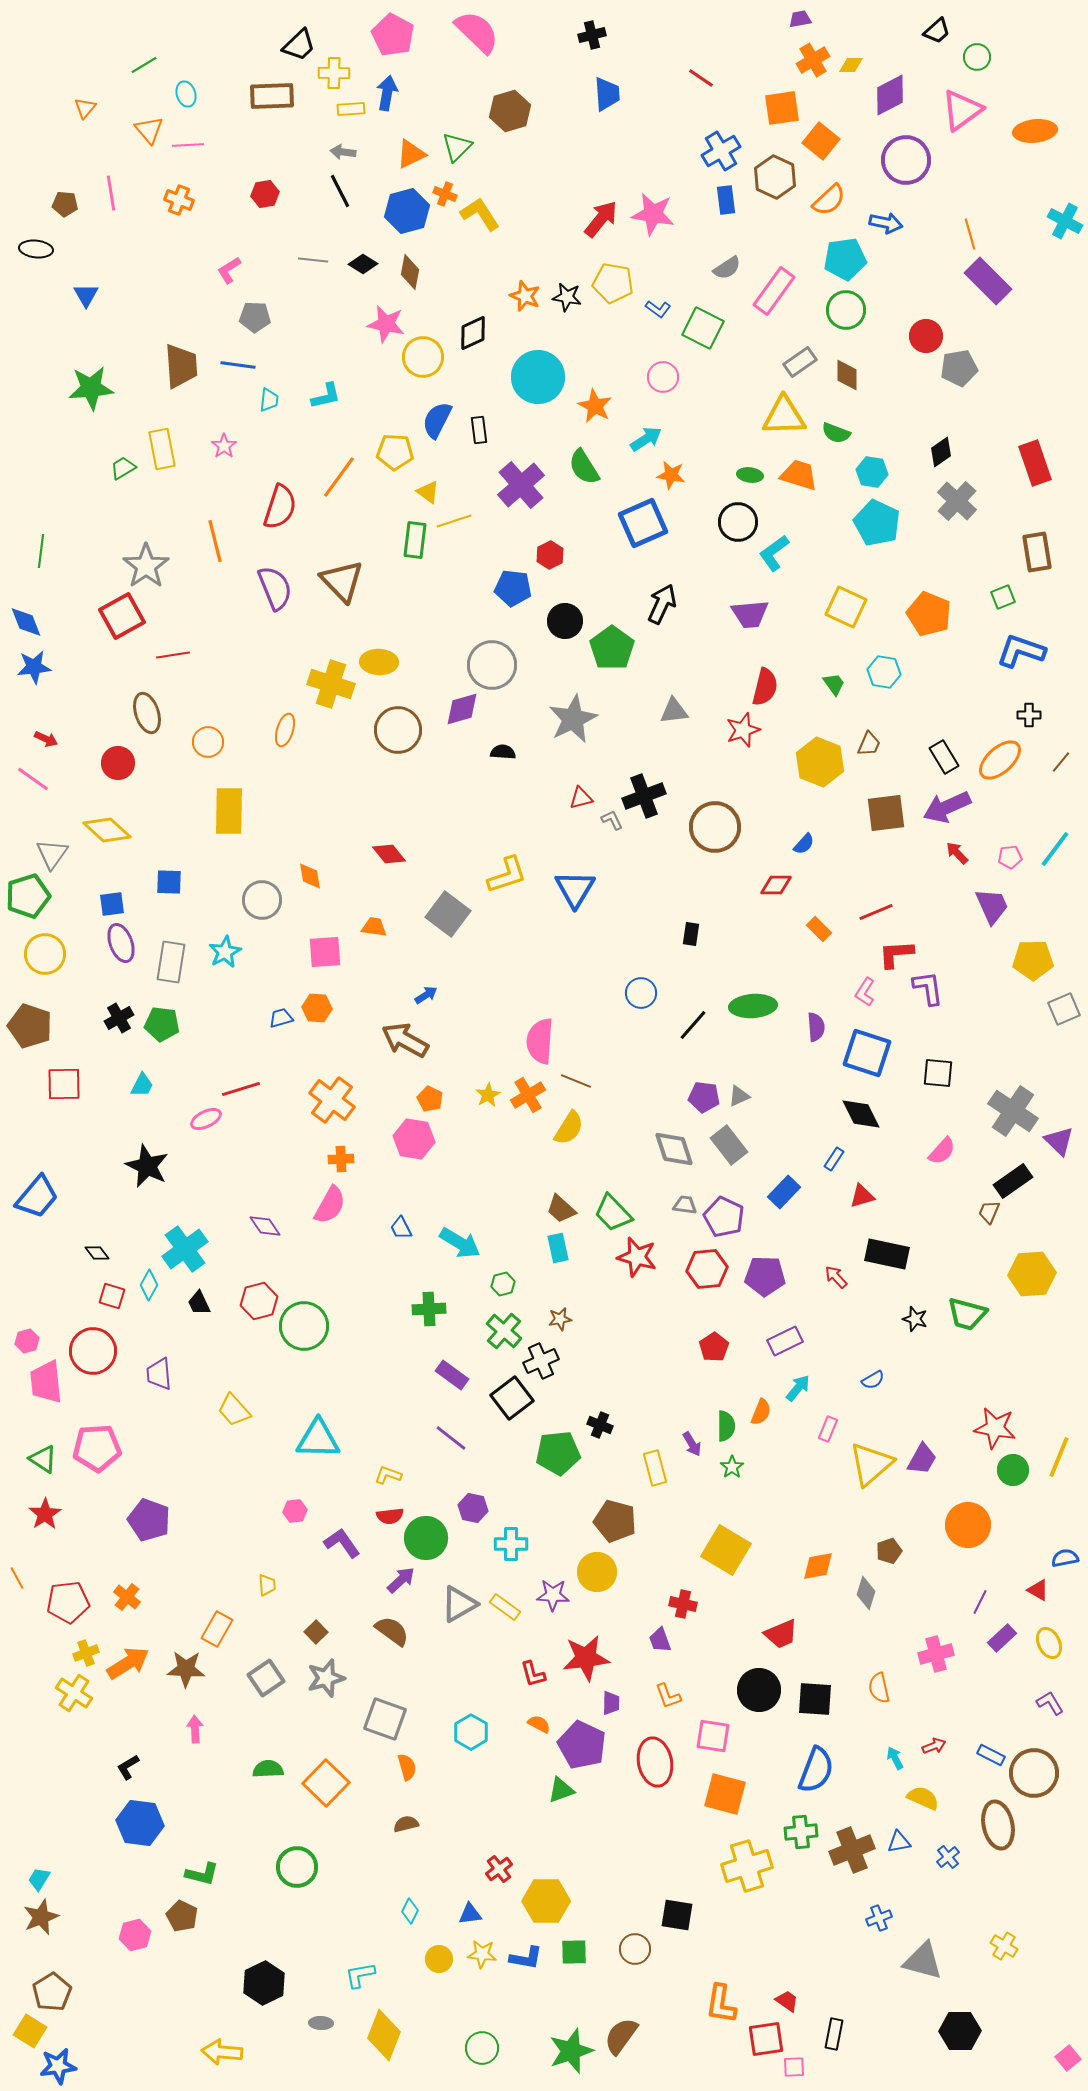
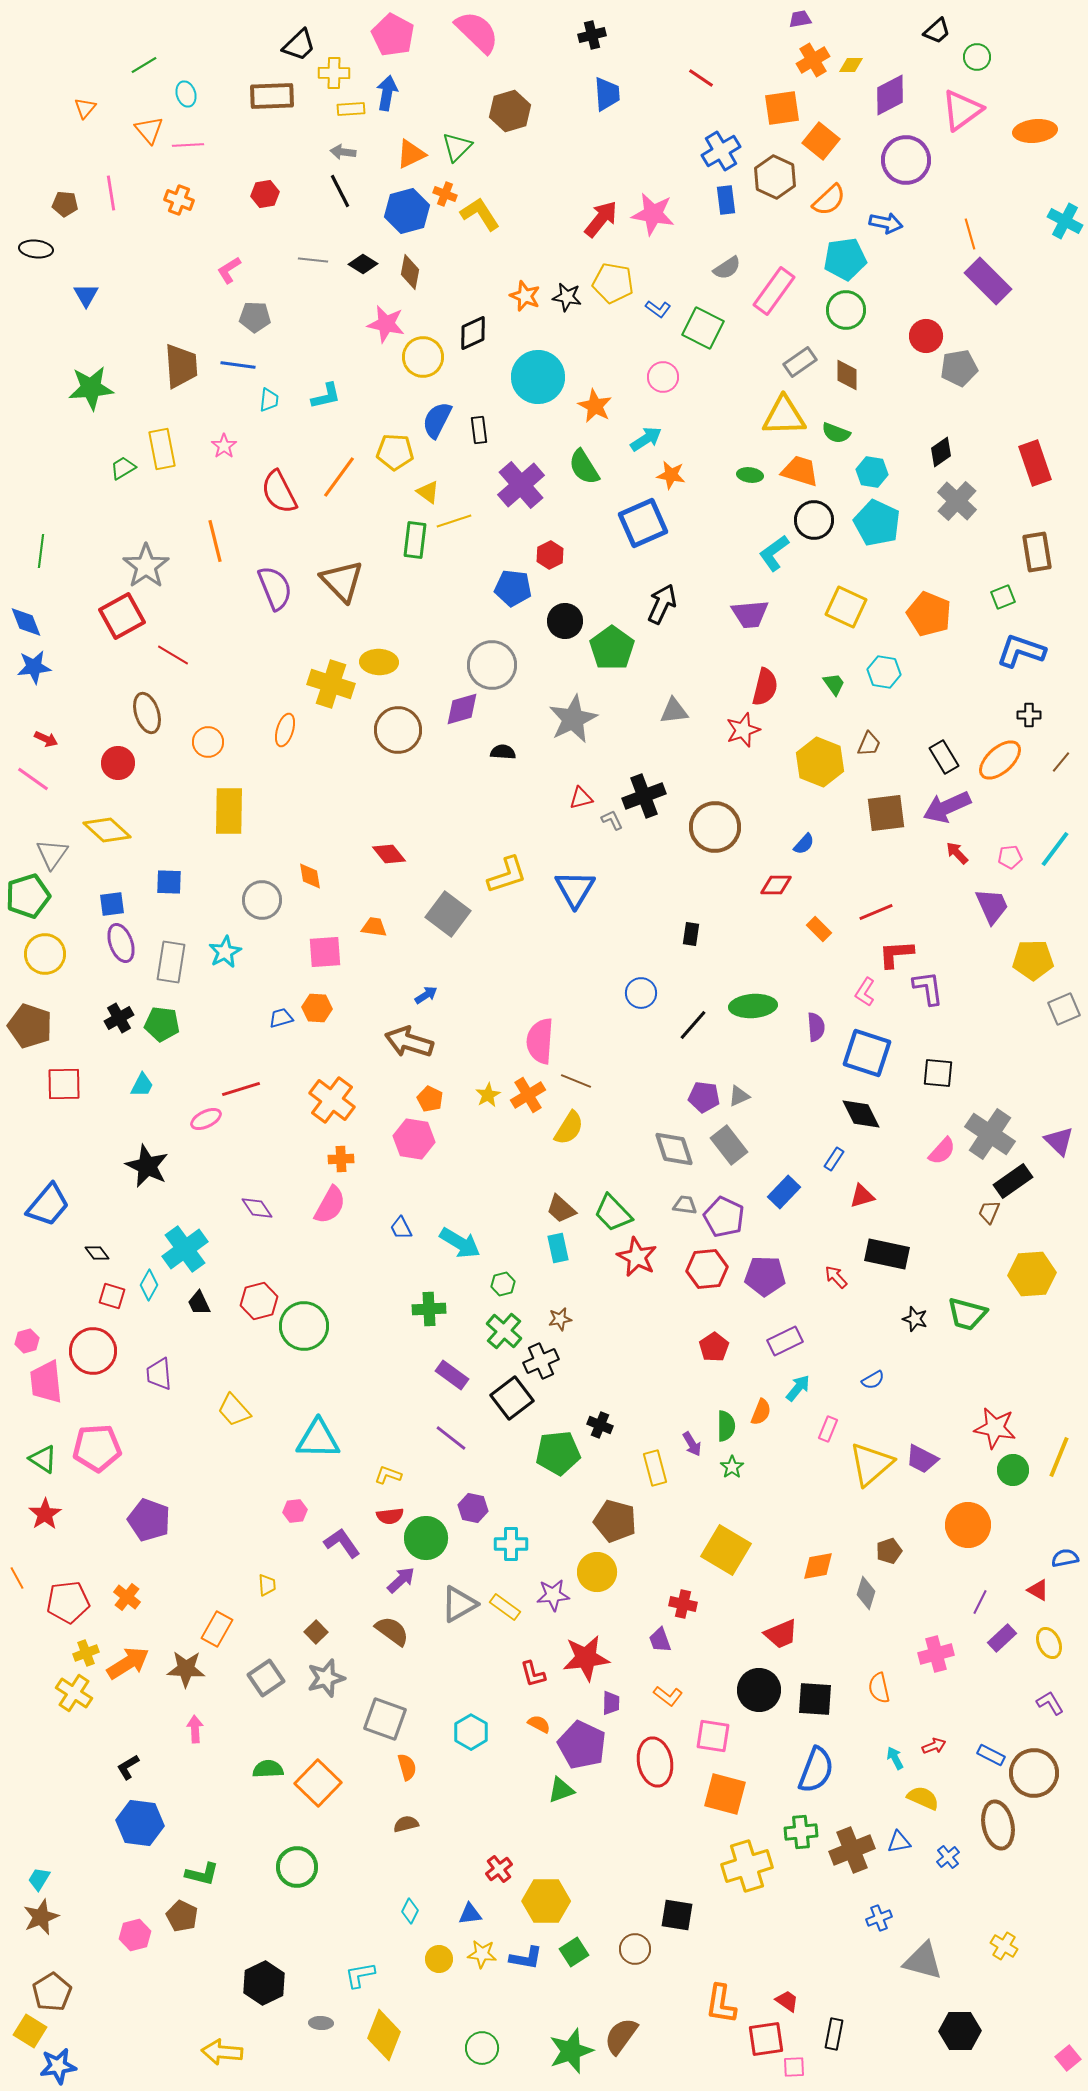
orange trapezoid at (799, 475): moved 1 px right, 4 px up
red semicircle at (280, 507): moved 1 px left, 15 px up; rotated 135 degrees clockwise
black circle at (738, 522): moved 76 px right, 2 px up
red line at (173, 655): rotated 40 degrees clockwise
brown arrow at (405, 1040): moved 4 px right, 2 px down; rotated 12 degrees counterclockwise
gray cross at (1013, 1111): moved 23 px left, 23 px down
blue trapezoid at (37, 1197): moved 11 px right, 8 px down
purple diamond at (265, 1226): moved 8 px left, 18 px up
red star at (637, 1257): rotated 12 degrees clockwise
purple trapezoid at (922, 1459): rotated 88 degrees clockwise
purple star at (553, 1595): rotated 8 degrees counterclockwise
orange L-shape at (668, 1696): rotated 32 degrees counterclockwise
orange square at (326, 1783): moved 8 px left
green square at (574, 1952): rotated 32 degrees counterclockwise
